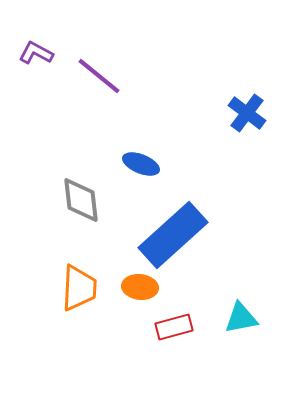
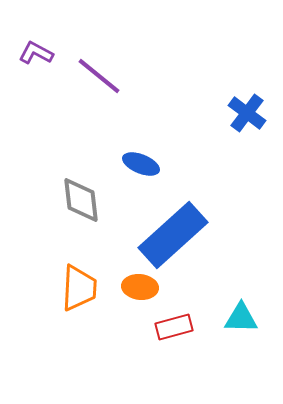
cyan triangle: rotated 12 degrees clockwise
